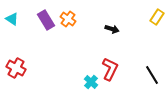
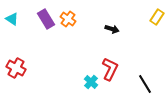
purple rectangle: moved 1 px up
black line: moved 7 px left, 9 px down
